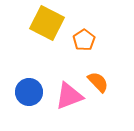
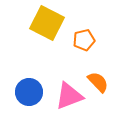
orange pentagon: rotated 20 degrees clockwise
